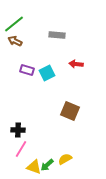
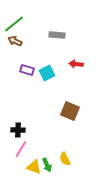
yellow semicircle: rotated 88 degrees counterclockwise
green arrow: rotated 72 degrees counterclockwise
